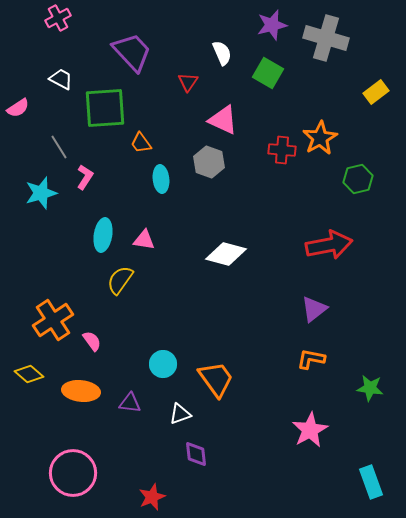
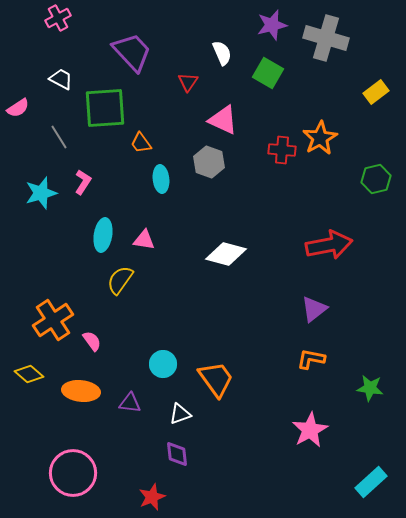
gray line at (59, 147): moved 10 px up
pink L-shape at (85, 177): moved 2 px left, 5 px down
green hexagon at (358, 179): moved 18 px right
purple diamond at (196, 454): moved 19 px left
cyan rectangle at (371, 482): rotated 68 degrees clockwise
